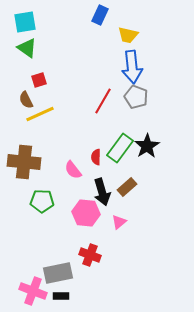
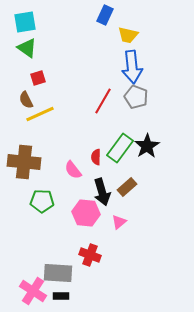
blue rectangle: moved 5 px right
red square: moved 1 px left, 2 px up
gray rectangle: rotated 16 degrees clockwise
pink cross: rotated 12 degrees clockwise
